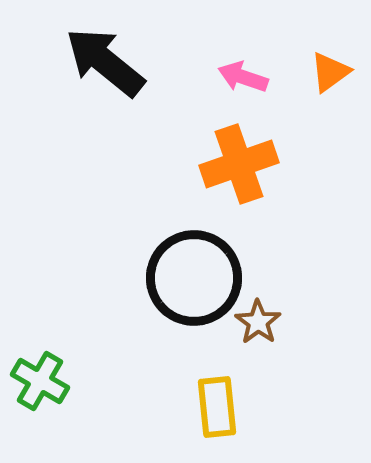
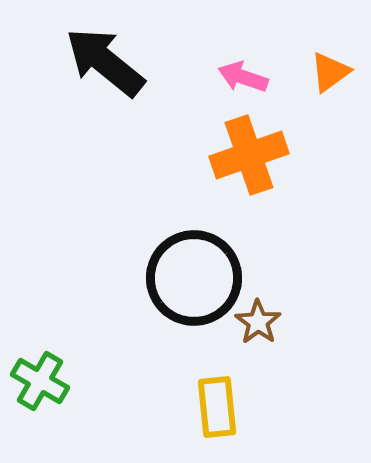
orange cross: moved 10 px right, 9 px up
